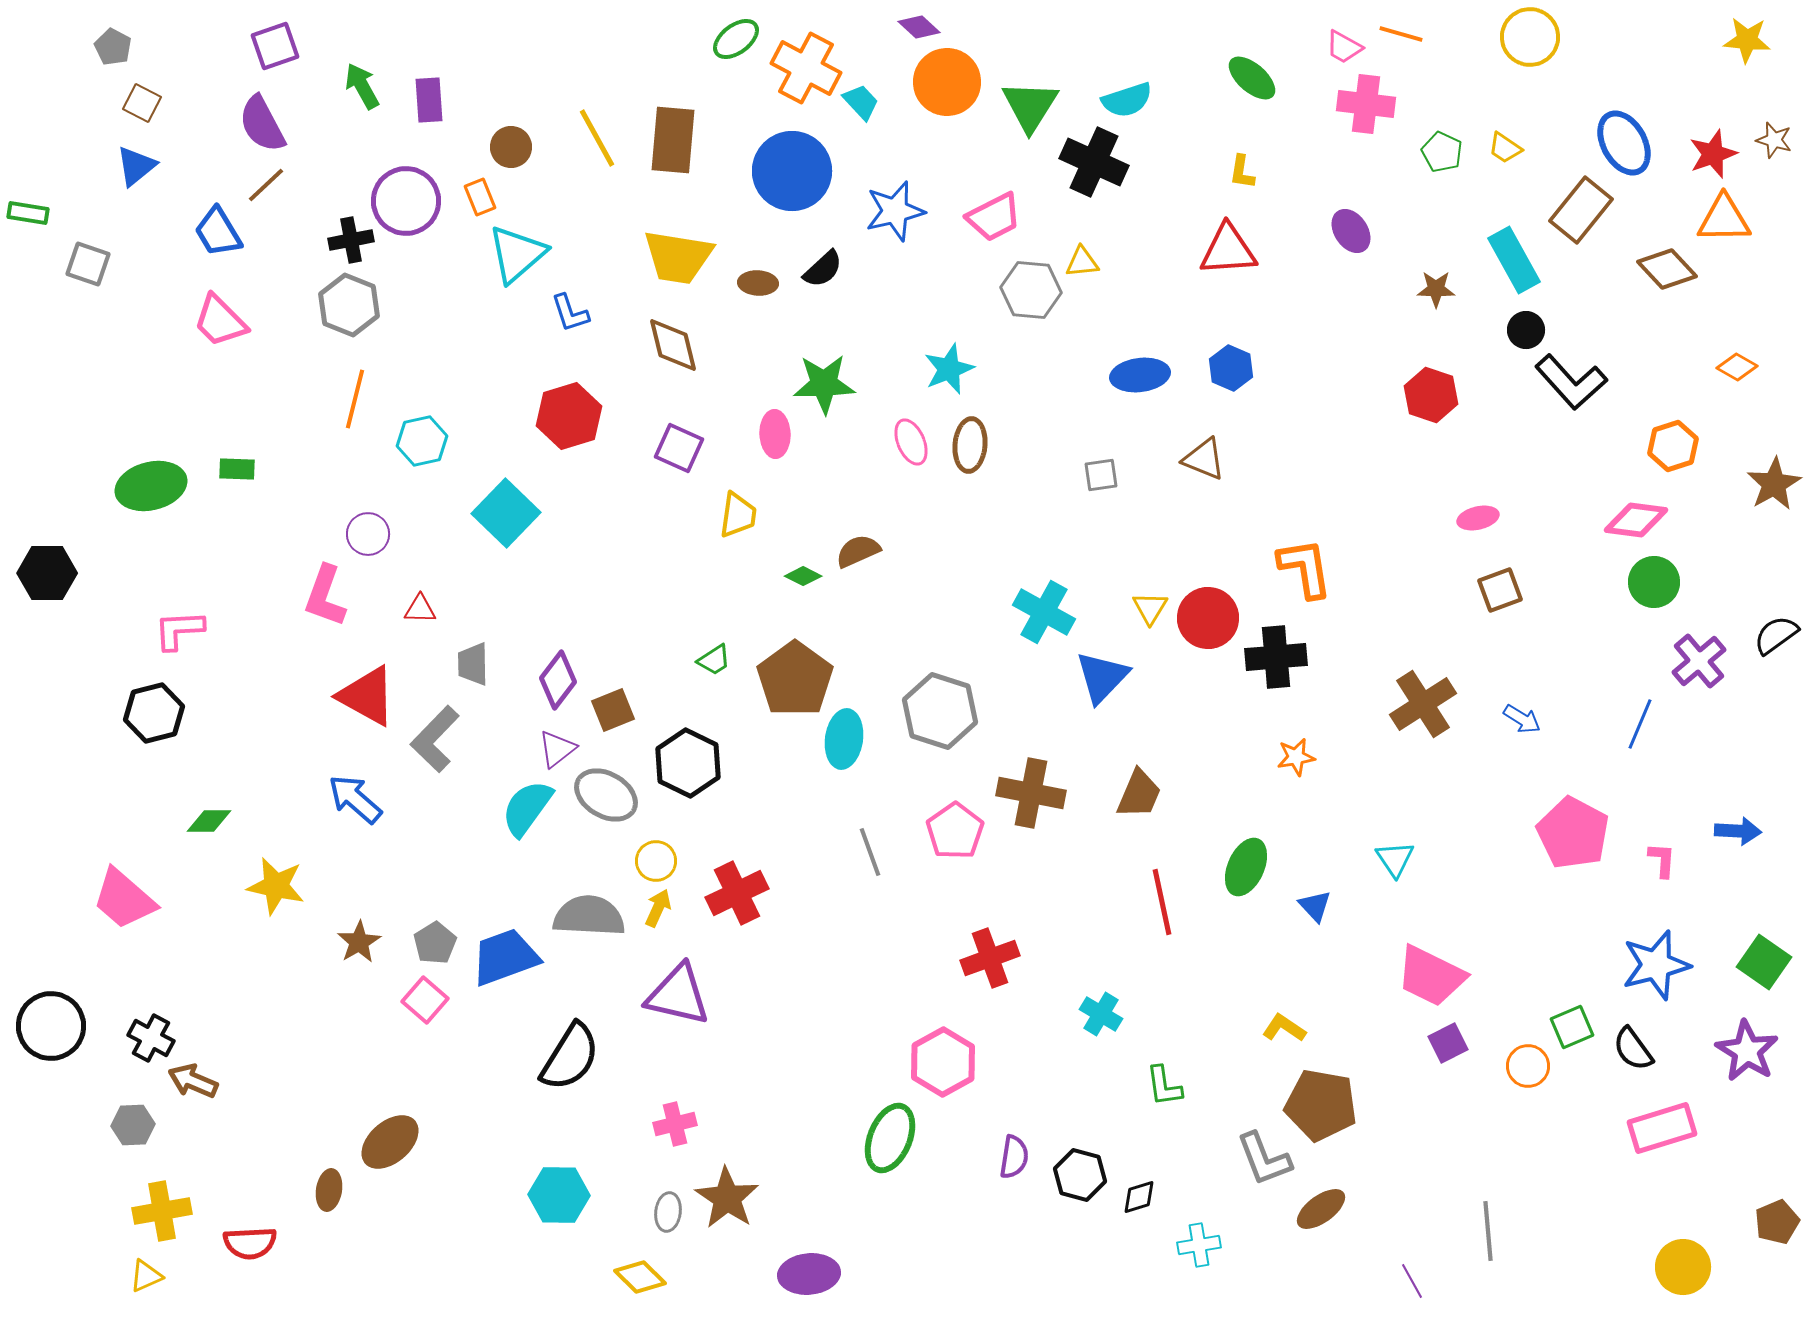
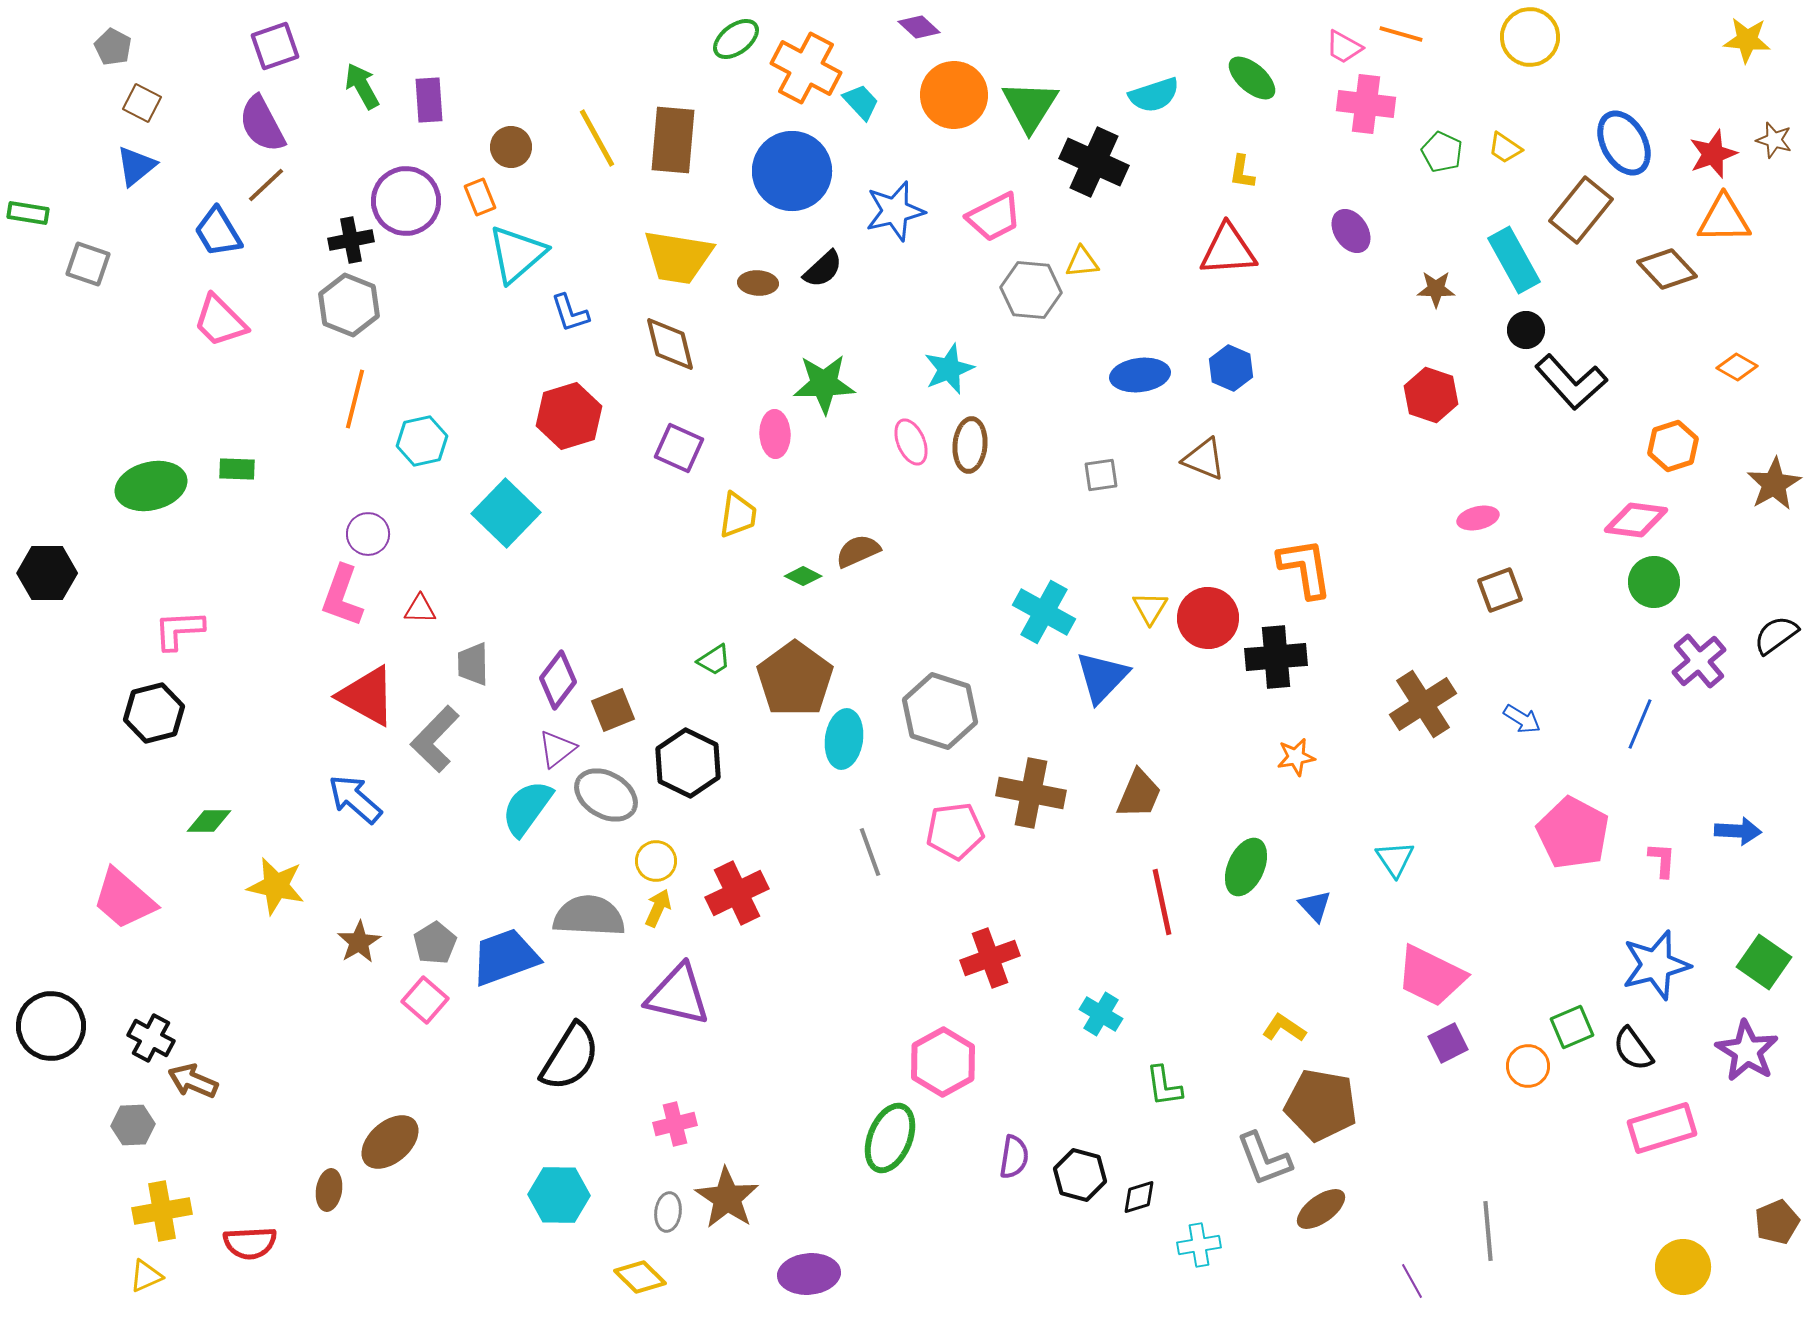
orange circle at (947, 82): moved 7 px right, 13 px down
cyan semicircle at (1127, 100): moved 27 px right, 5 px up
brown diamond at (673, 345): moved 3 px left, 1 px up
pink L-shape at (325, 596): moved 17 px right
pink pentagon at (955, 831): rotated 28 degrees clockwise
